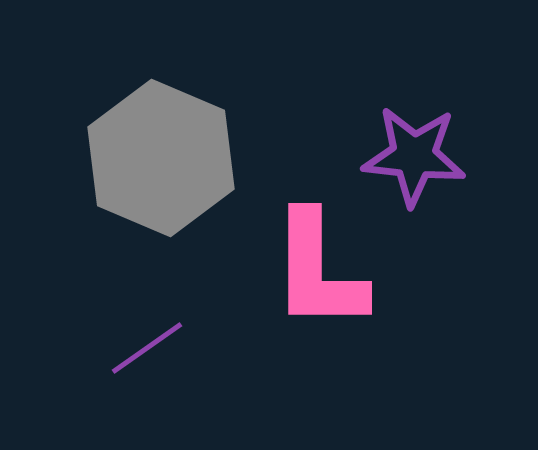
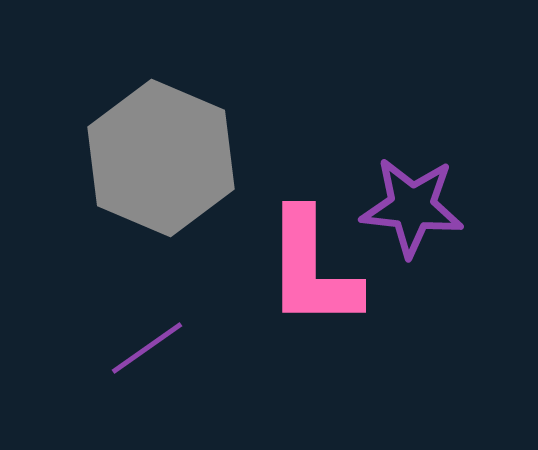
purple star: moved 2 px left, 51 px down
pink L-shape: moved 6 px left, 2 px up
